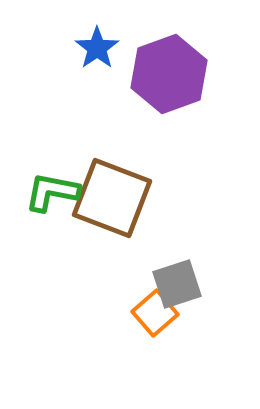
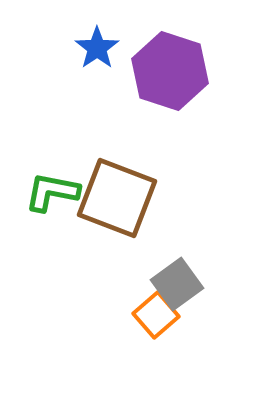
purple hexagon: moved 1 px right, 3 px up; rotated 22 degrees counterclockwise
brown square: moved 5 px right
gray square: rotated 18 degrees counterclockwise
orange square: moved 1 px right, 2 px down
